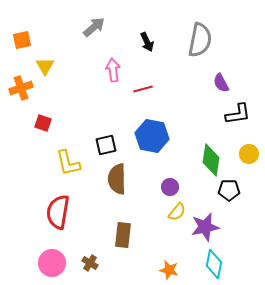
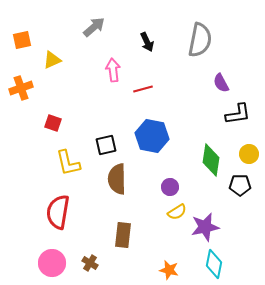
yellow triangle: moved 7 px right, 6 px up; rotated 36 degrees clockwise
red square: moved 10 px right
black pentagon: moved 11 px right, 5 px up
yellow semicircle: rotated 18 degrees clockwise
